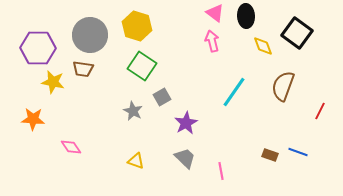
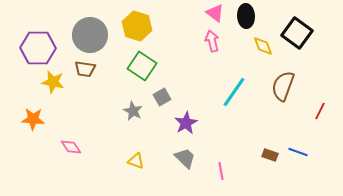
brown trapezoid: moved 2 px right
